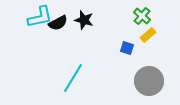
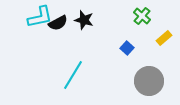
yellow rectangle: moved 16 px right, 3 px down
blue square: rotated 24 degrees clockwise
cyan line: moved 3 px up
